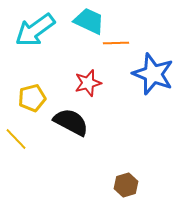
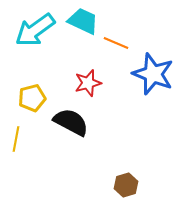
cyan trapezoid: moved 6 px left
orange line: rotated 25 degrees clockwise
yellow line: rotated 55 degrees clockwise
